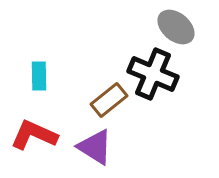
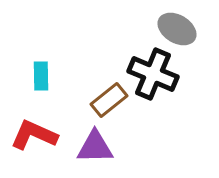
gray ellipse: moved 1 px right, 2 px down; rotated 9 degrees counterclockwise
cyan rectangle: moved 2 px right
purple triangle: rotated 33 degrees counterclockwise
